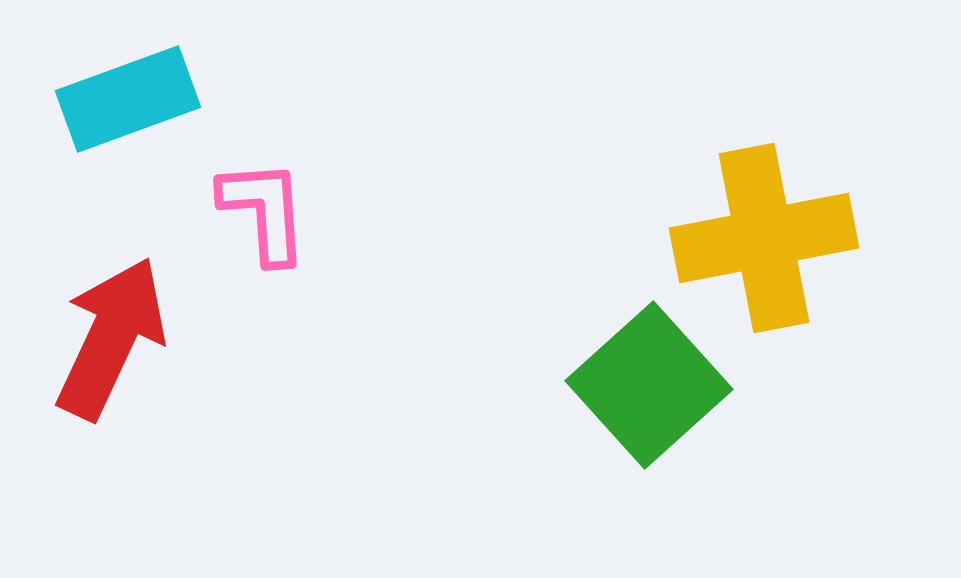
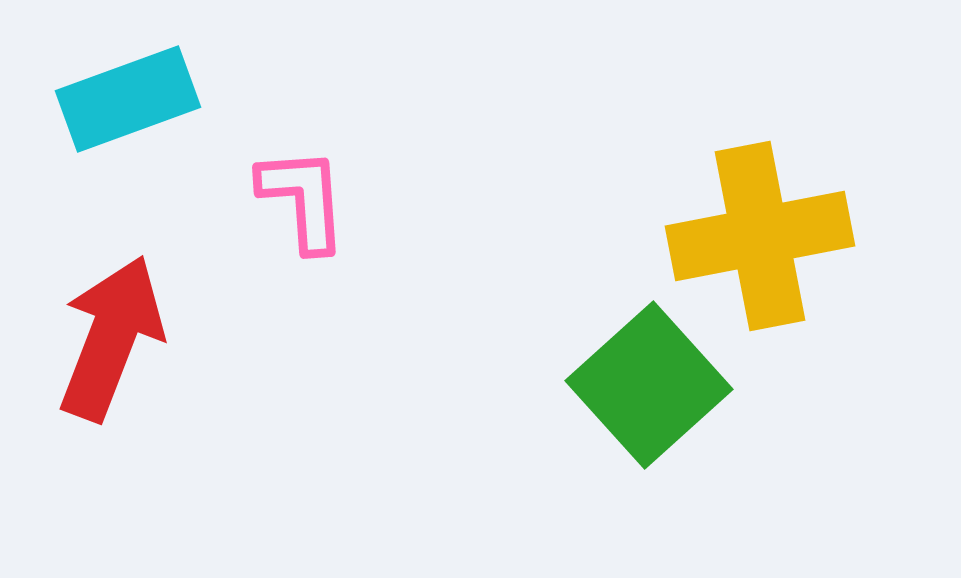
pink L-shape: moved 39 px right, 12 px up
yellow cross: moved 4 px left, 2 px up
red arrow: rotated 4 degrees counterclockwise
